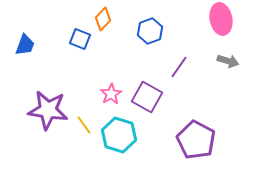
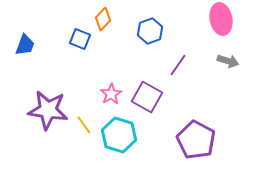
purple line: moved 1 px left, 2 px up
